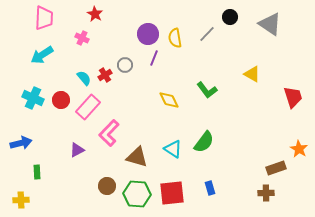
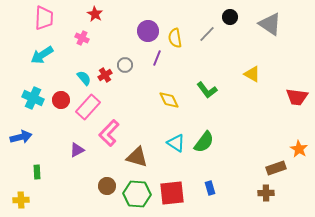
purple circle: moved 3 px up
purple line: moved 3 px right
red trapezoid: moved 4 px right; rotated 115 degrees clockwise
blue arrow: moved 6 px up
cyan triangle: moved 3 px right, 6 px up
